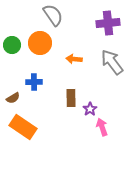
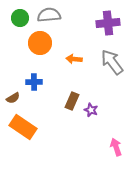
gray semicircle: moved 4 px left; rotated 60 degrees counterclockwise
green circle: moved 8 px right, 27 px up
brown rectangle: moved 1 px right, 3 px down; rotated 24 degrees clockwise
purple star: moved 1 px right, 1 px down; rotated 16 degrees counterclockwise
pink arrow: moved 14 px right, 20 px down
